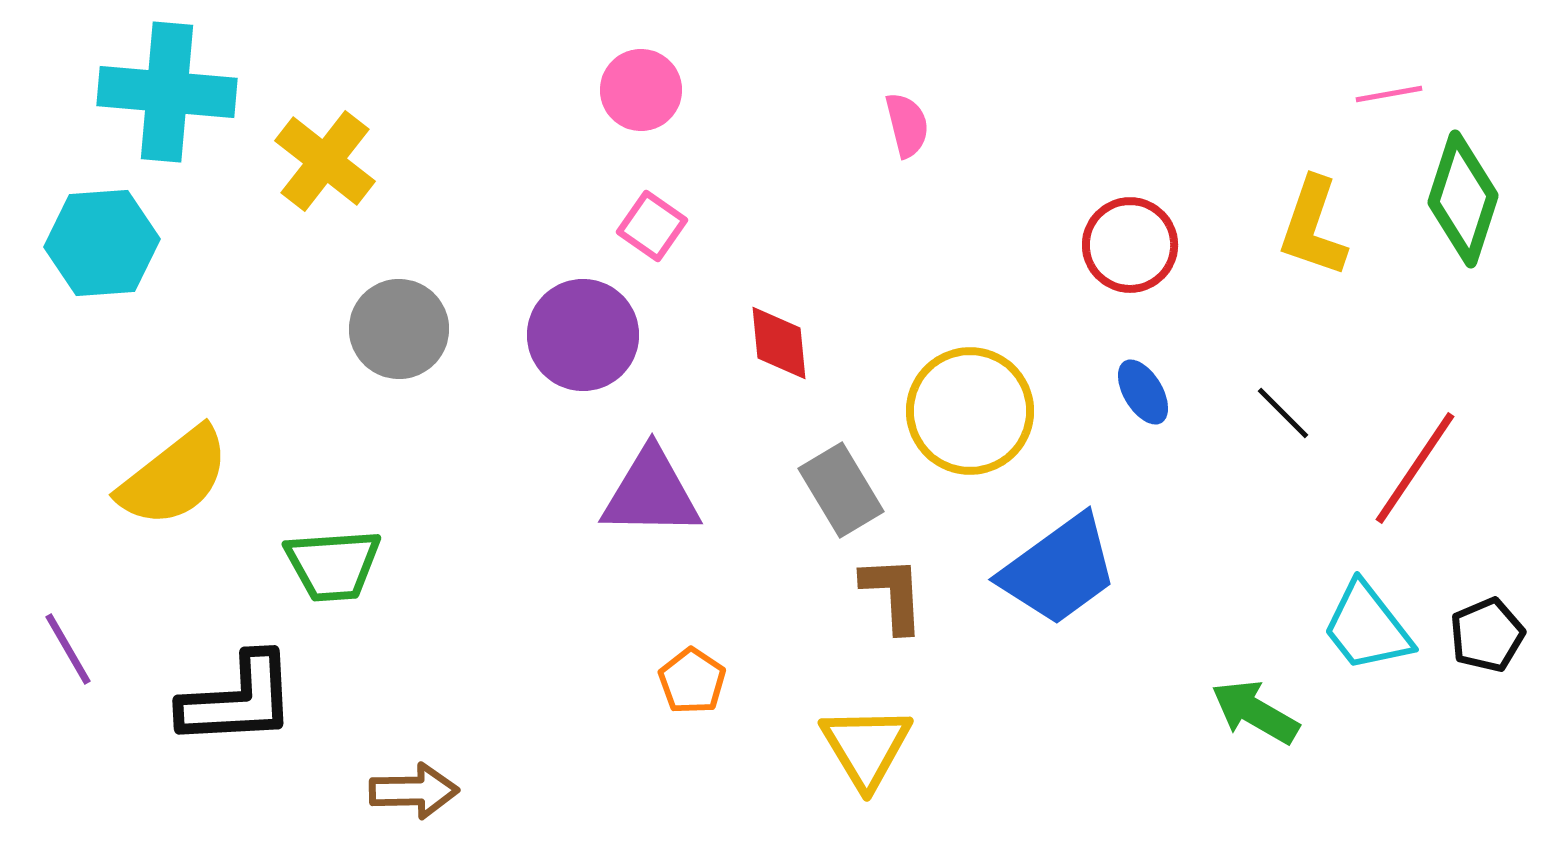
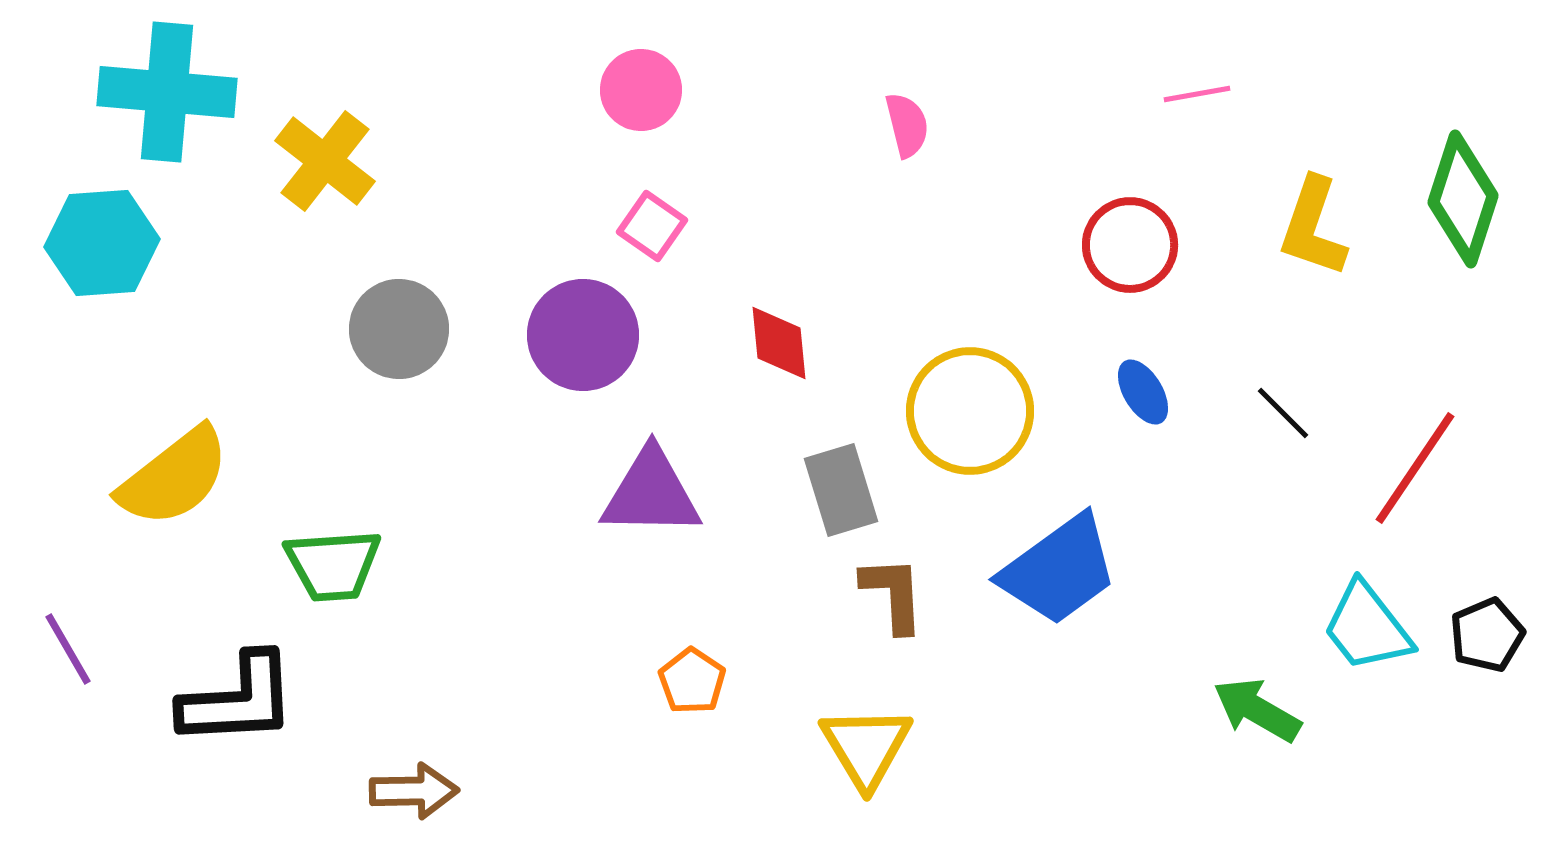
pink line: moved 192 px left
gray rectangle: rotated 14 degrees clockwise
green arrow: moved 2 px right, 2 px up
